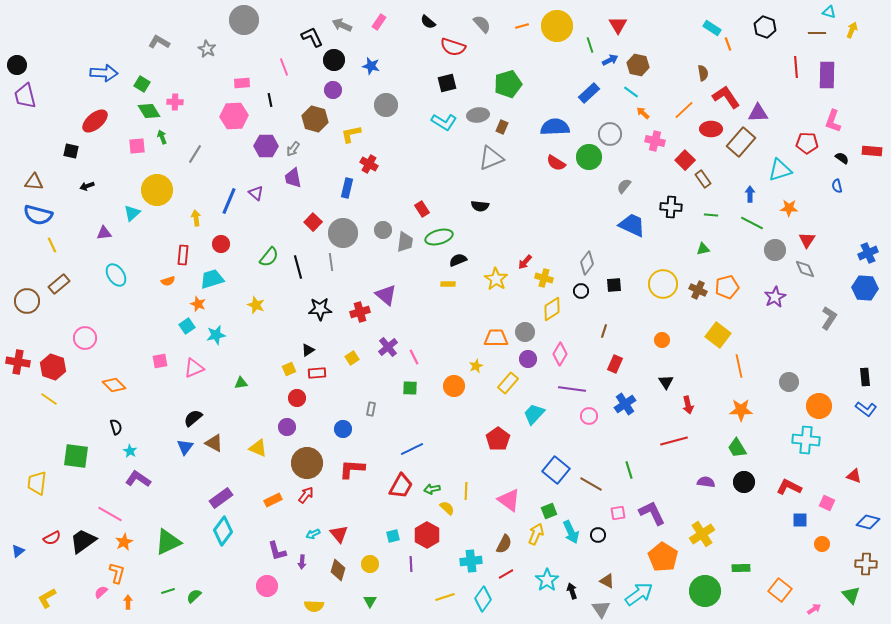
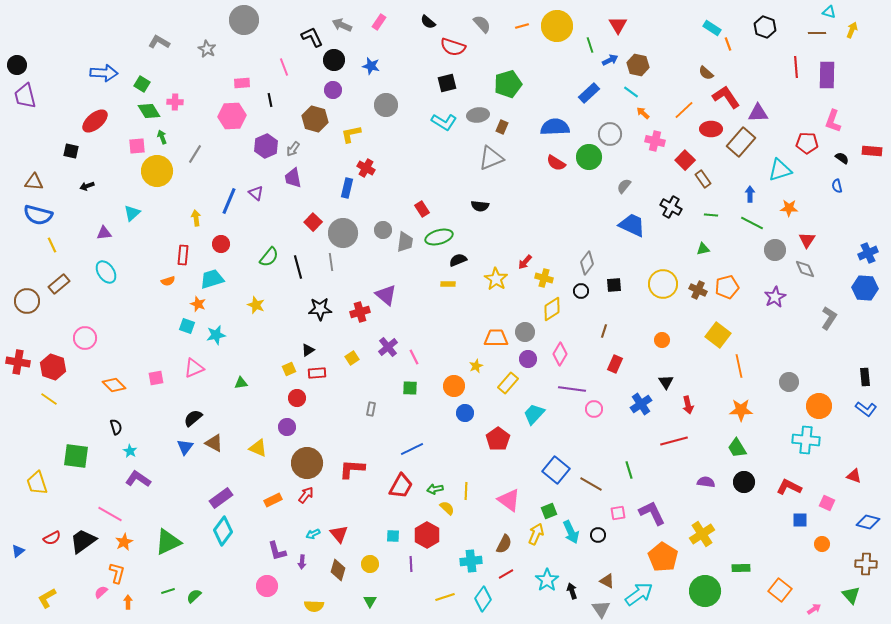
brown semicircle at (703, 73): moved 3 px right; rotated 140 degrees clockwise
pink hexagon at (234, 116): moved 2 px left
purple hexagon at (266, 146): rotated 25 degrees counterclockwise
red cross at (369, 164): moved 3 px left, 4 px down
yellow circle at (157, 190): moved 19 px up
black cross at (671, 207): rotated 25 degrees clockwise
cyan ellipse at (116, 275): moved 10 px left, 3 px up
cyan square at (187, 326): rotated 35 degrees counterclockwise
pink square at (160, 361): moved 4 px left, 17 px down
blue cross at (625, 404): moved 16 px right
pink circle at (589, 416): moved 5 px right, 7 px up
blue circle at (343, 429): moved 122 px right, 16 px up
yellow trapezoid at (37, 483): rotated 25 degrees counterclockwise
green arrow at (432, 489): moved 3 px right
cyan square at (393, 536): rotated 16 degrees clockwise
